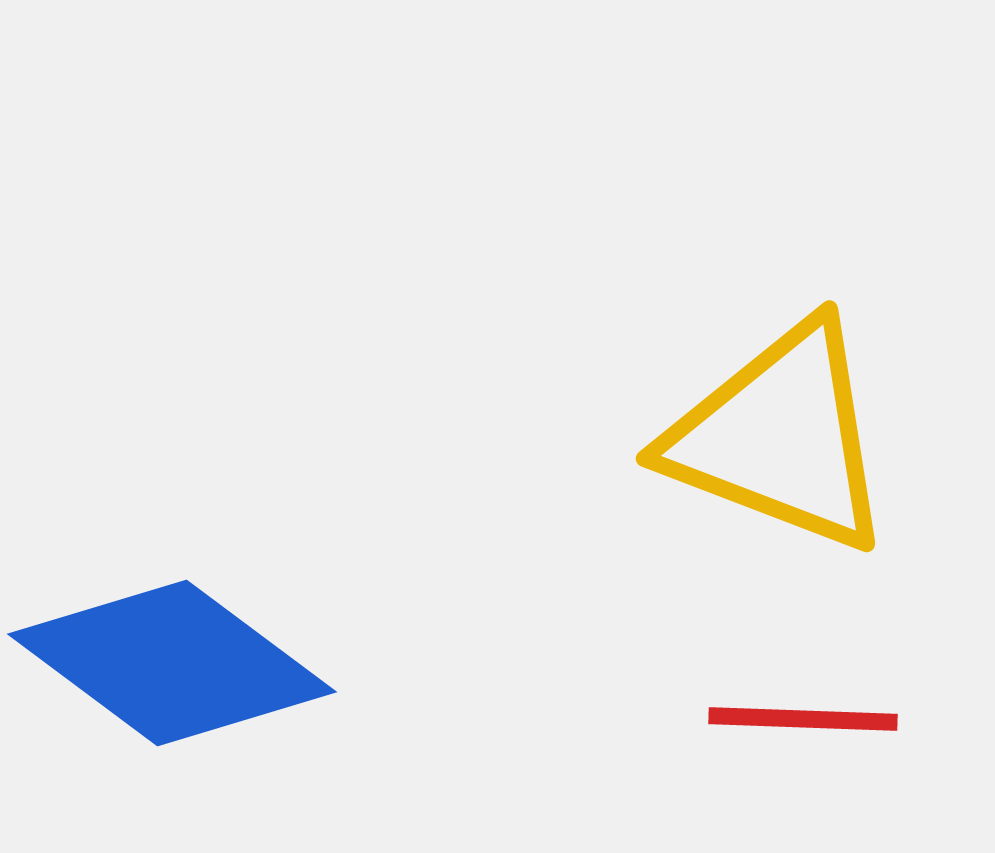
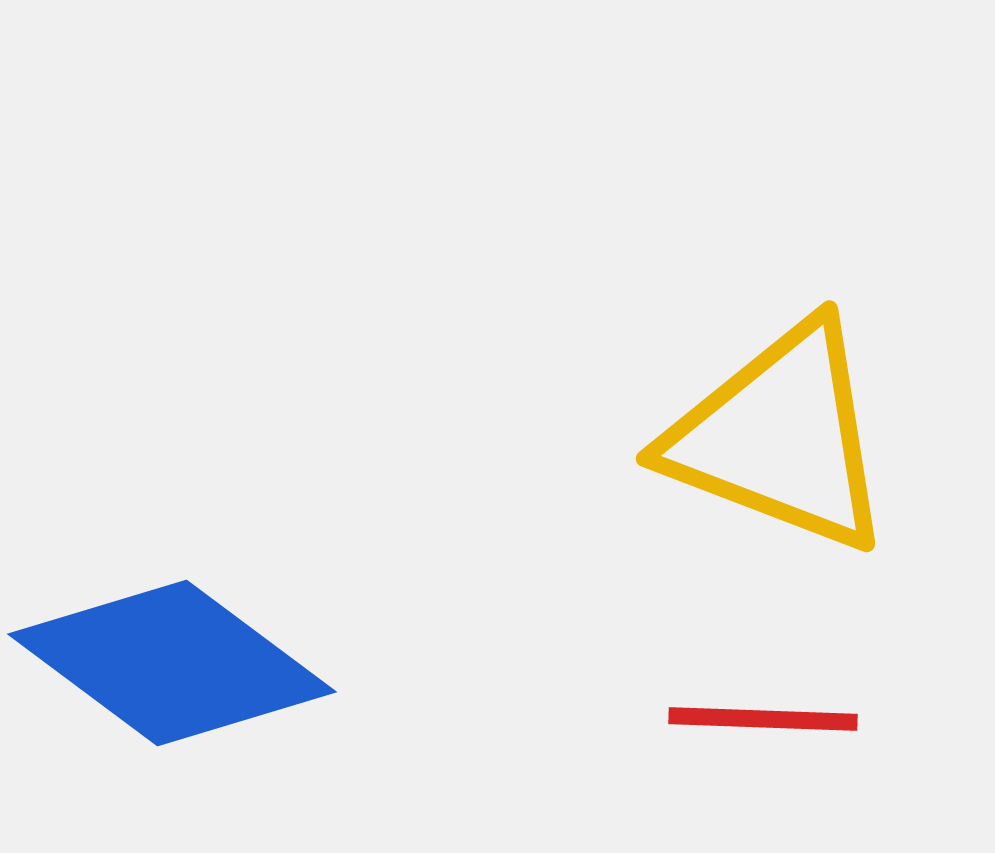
red line: moved 40 px left
